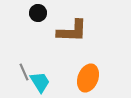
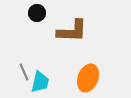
black circle: moved 1 px left
cyan trapezoid: rotated 45 degrees clockwise
